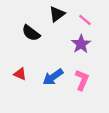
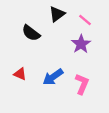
pink L-shape: moved 4 px down
